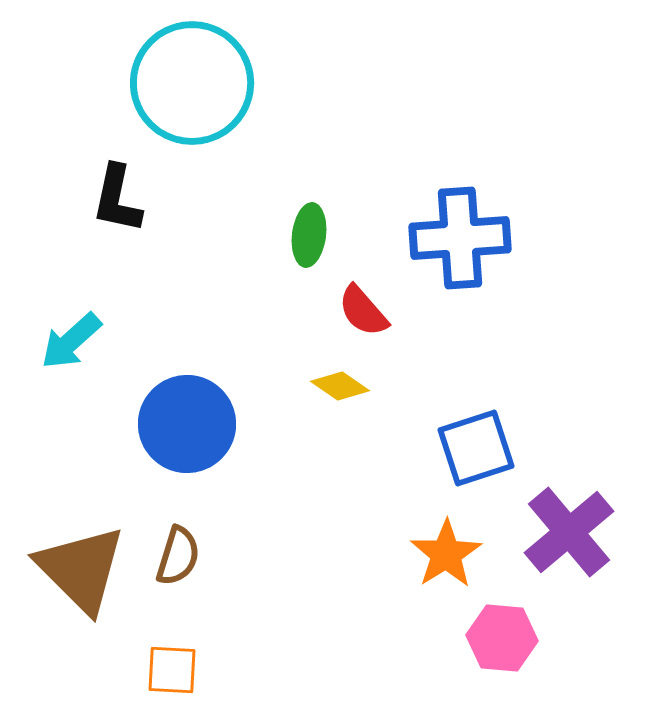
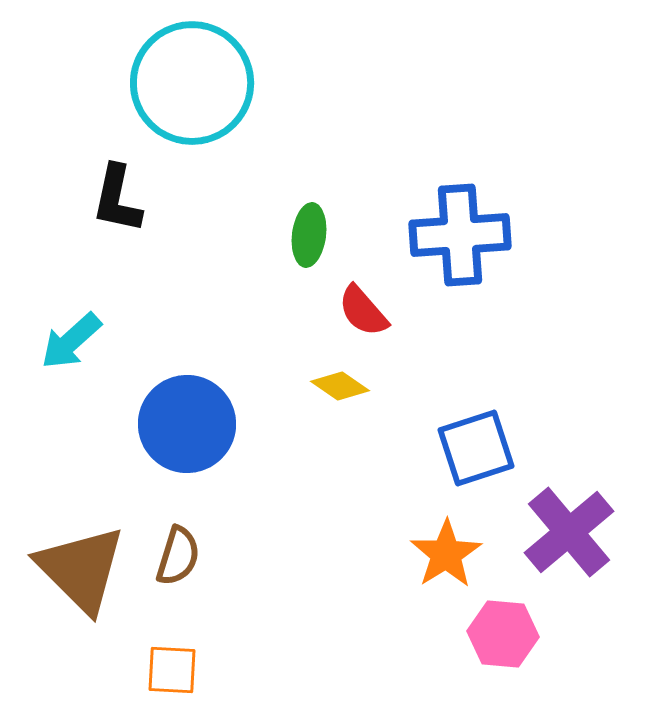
blue cross: moved 3 px up
pink hexagon: moved 1 px right, 4 px up
